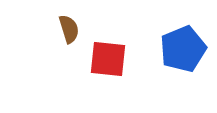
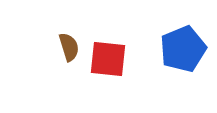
brown semicircle: moved 18 px down
